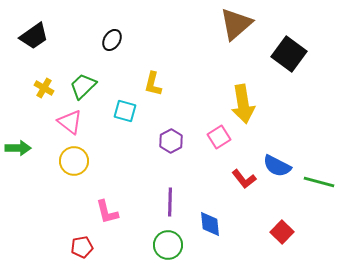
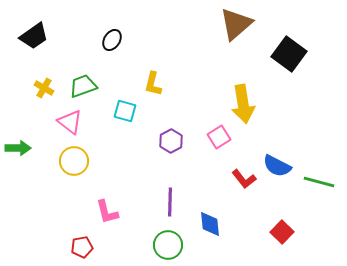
green trapezoid: rotated 24 degrees clockwise
